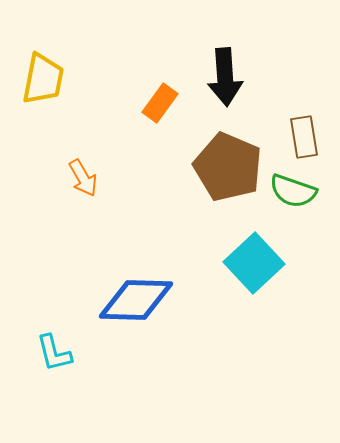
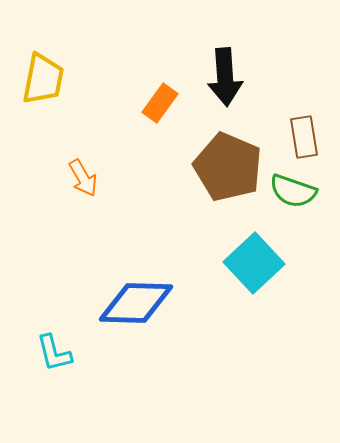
blue diamond: moved 3 px down
